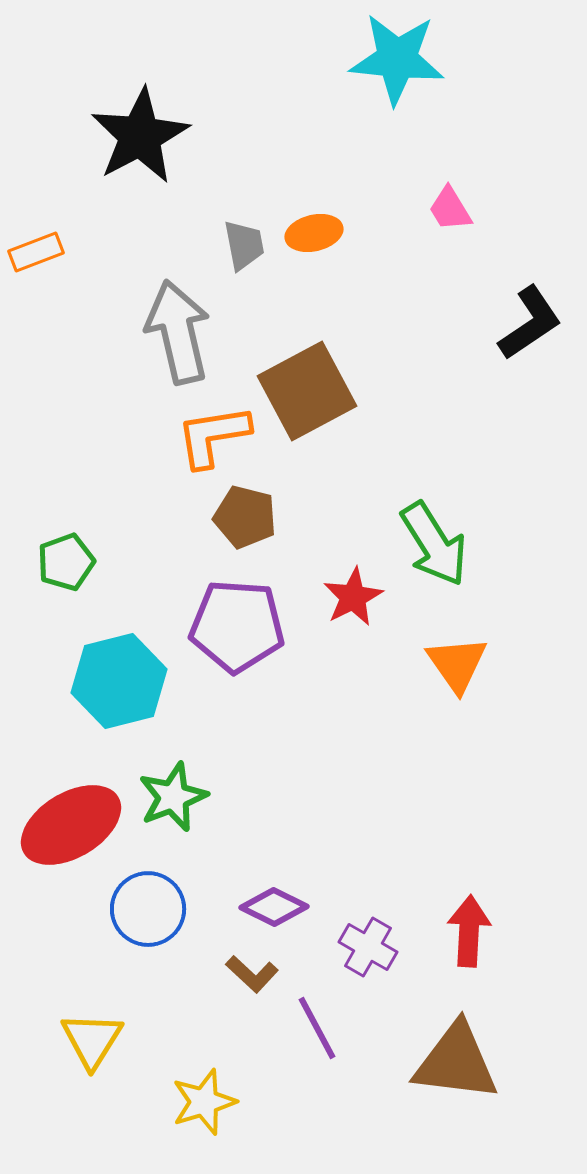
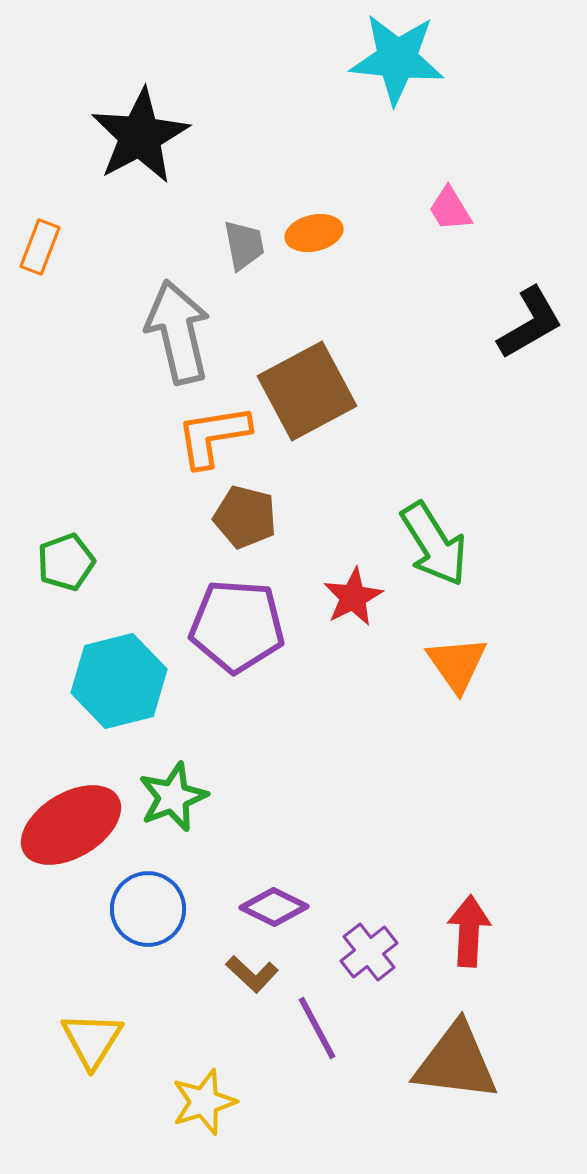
orange rectangle: moved 4 px right, 5 px up; rotated 48 degrees counterclockwise
black L-shape: rotated 4 degrees clockwise
purple cross: moved 1 px right, 5 px down; rotated 22 degrees clockwise
